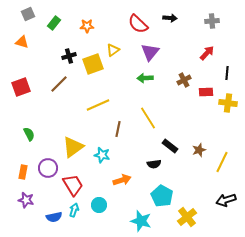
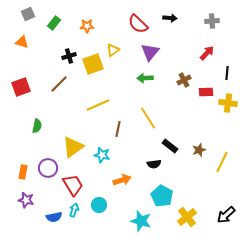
green semicircle at (29, 134): moved 8 px right, 8 px up; rotated 40 degrees clockwise
black arrow at (226, 200): moved 15 px down; rotated 24 degrees counterclockwise
